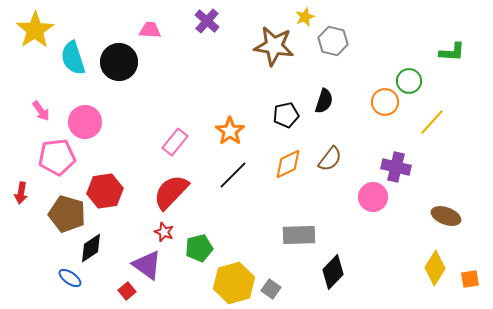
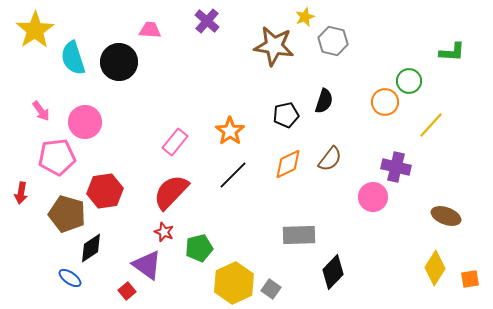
yellow line at (432, 122): moved 1 px left, 3 px down
yellow hexagon at (234, 283): rotated 9 degrees counterclockwise
